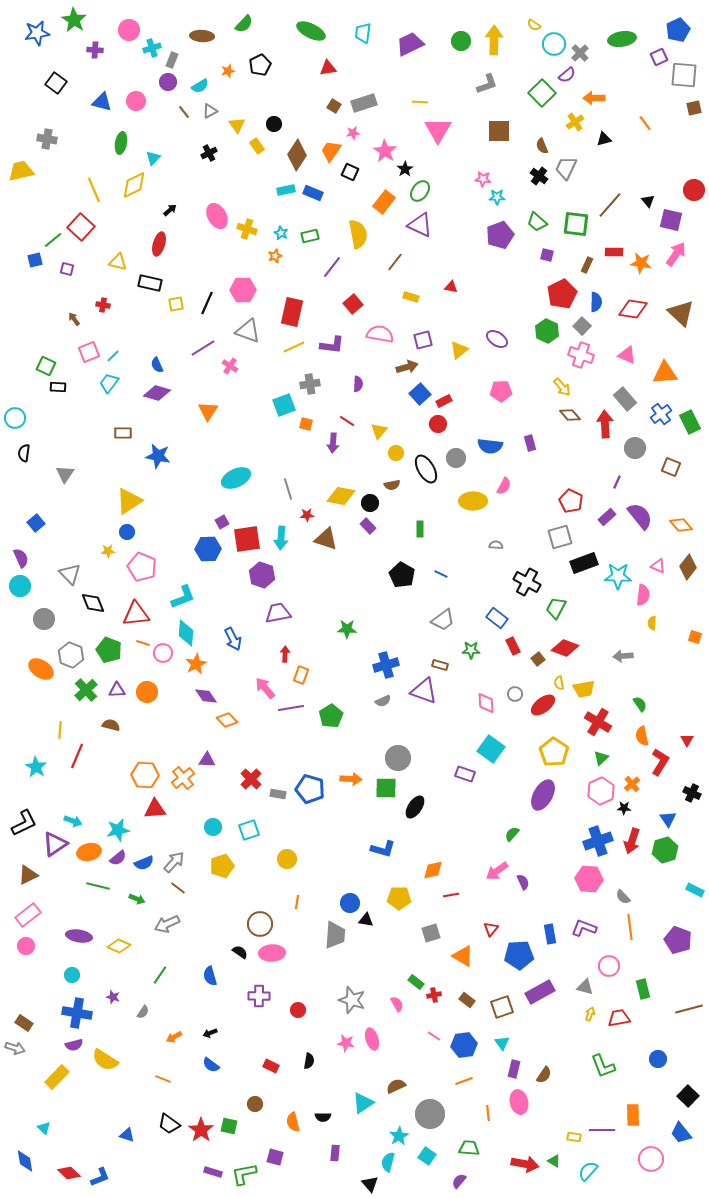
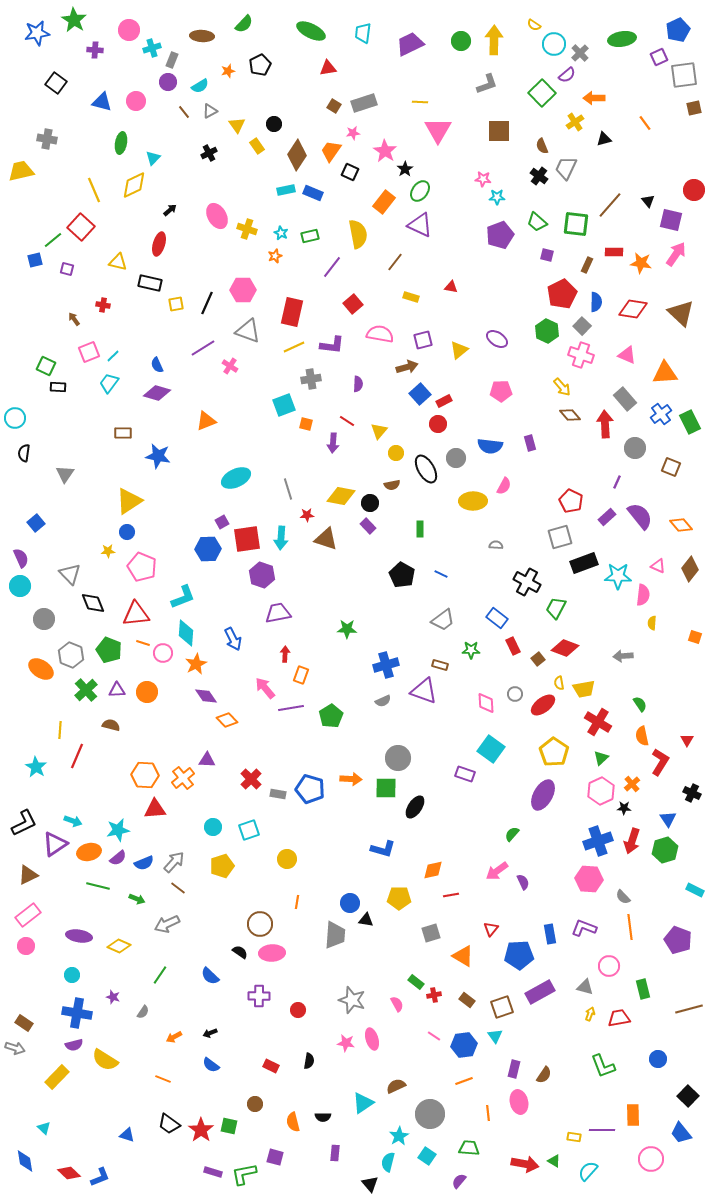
gray square at (684, 75): rotated 12 degrees counterclockwise
gray cross at (310, 384): moved 1 px right, 5 px up
orange triangle at (208, 411): moved 2 px left, 10 px down; rotated 35 degrees clockwise
brown diamond at (688, 567): moved 2 px right, 2 px down
blue semicircle at (210, 976): rotated 30 degrees counterclockwise
cyan triangle at (502, 1043): moved 7 px left, 7 px up
